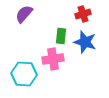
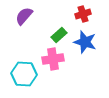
purple semicircle: moved 2 px down
green rectangle: moved 2 px left, 1 px up; rotated 42 degrees clockwise
